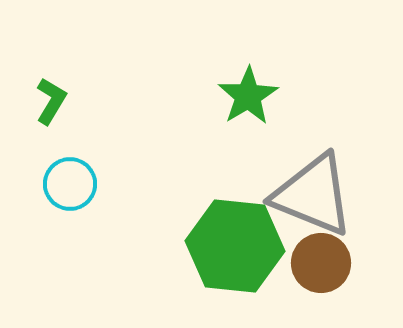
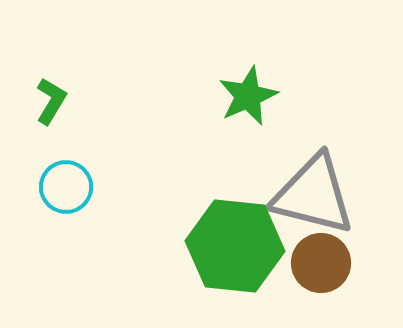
green star: rotated 8 degrees clockwise
cyan circle: moved 4 px left, 3 px down
gray triangle: rotated 8 degrees counterclockwise
